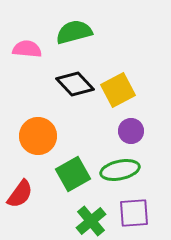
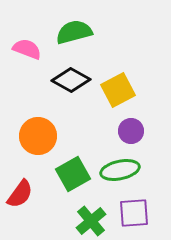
pink semicircle: rotated 16 degrees clockwise
black diamond: moved 4 px left, 4 px up; rotated 18 degrees counterclockwise
